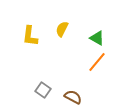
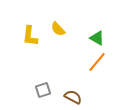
yellow semicircle: moved 4 px left; rotated 70 degrees counterclockwise
gray square: rotated 35 degrees clockwise
